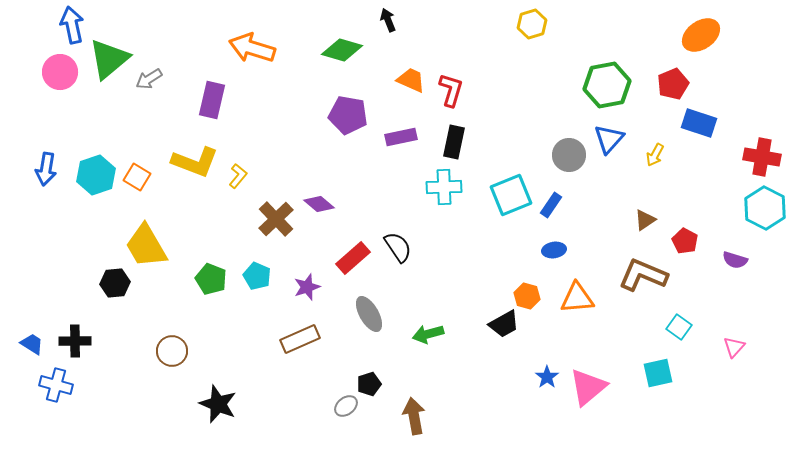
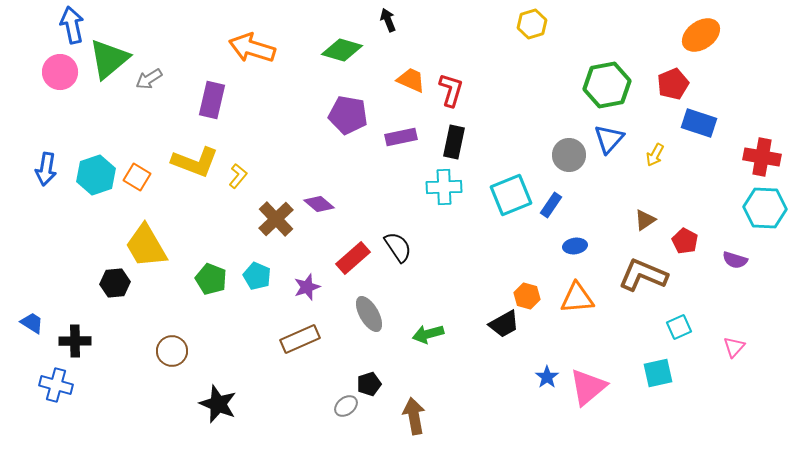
cyan hexagon at (765, 208): rotated 24 degrees counterclockwise
blue ellipse at (554, 250): moved 21 px right, 4 px up
cyan square at (679, 327): rotated 30 degrees clockwise
blue trapezoid at (32, 344): moved 21 px up
